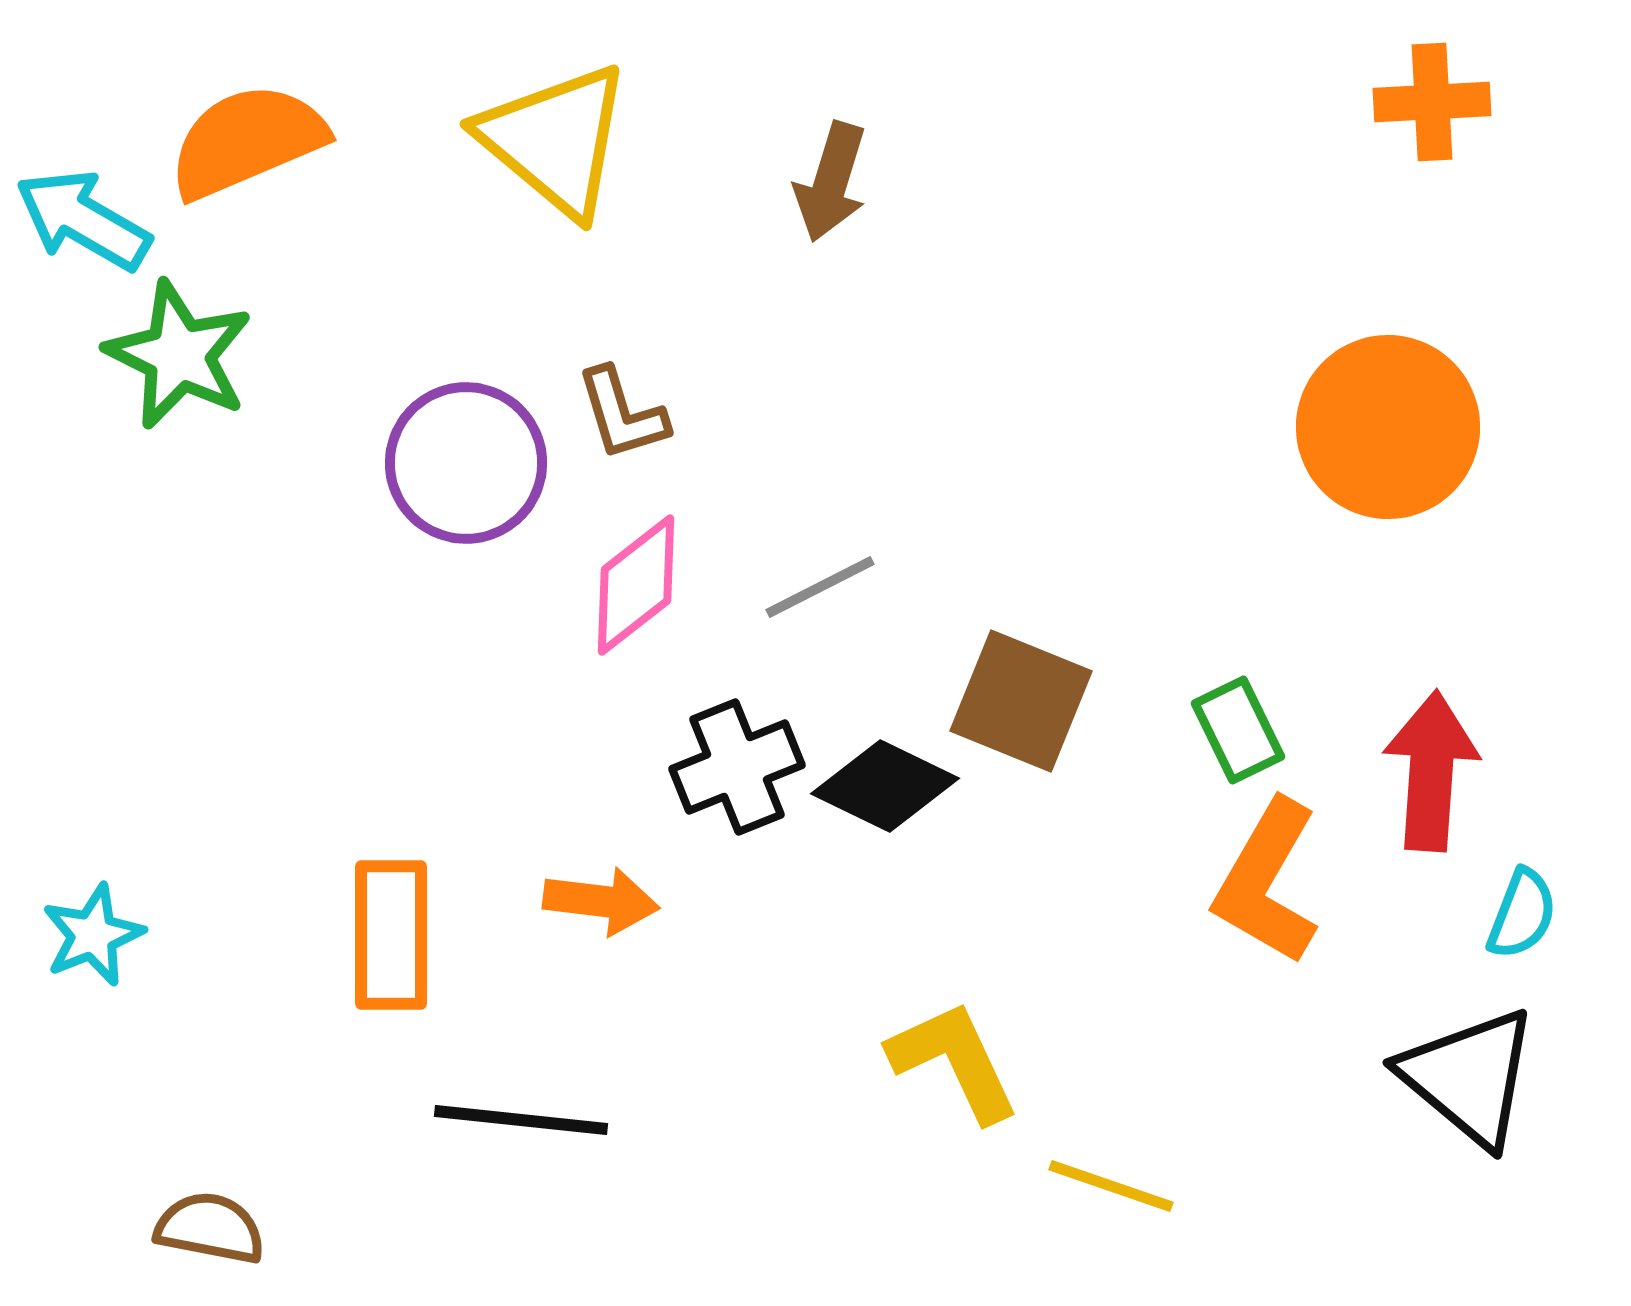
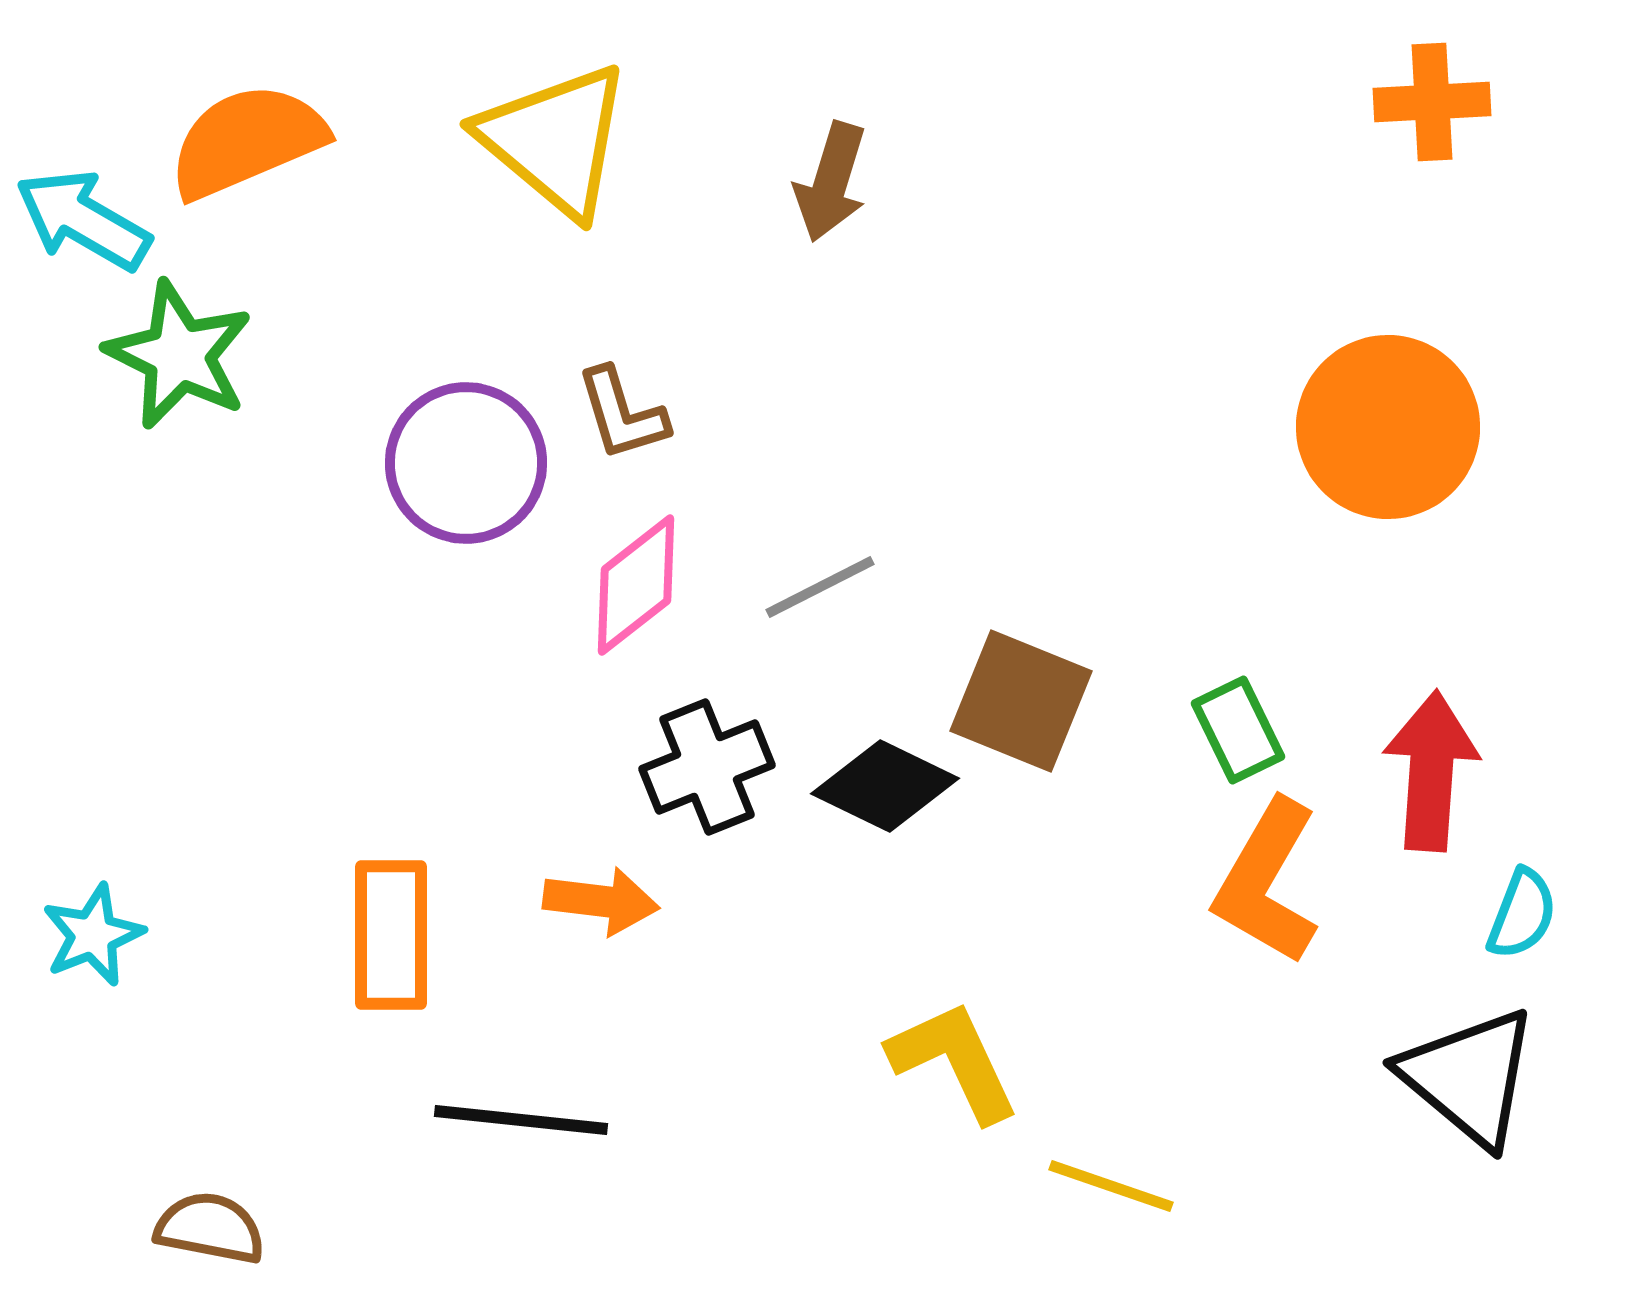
black cross: moved 30 px left
